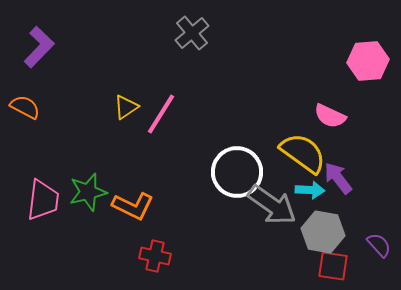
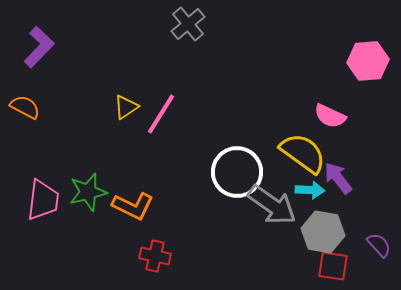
gray cross: moved 4 px left, 9 px up
